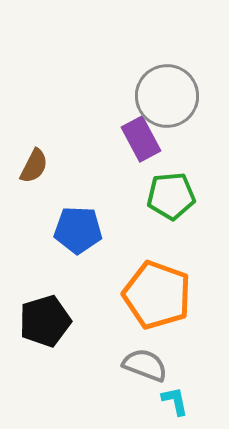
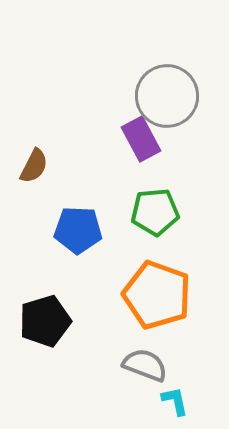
green pentagon: moved 16 px left, 16 px down
